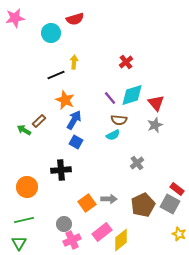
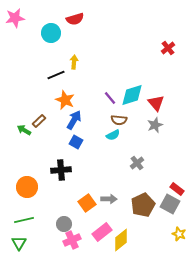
red cross: moved 42 px right, 14 px up
